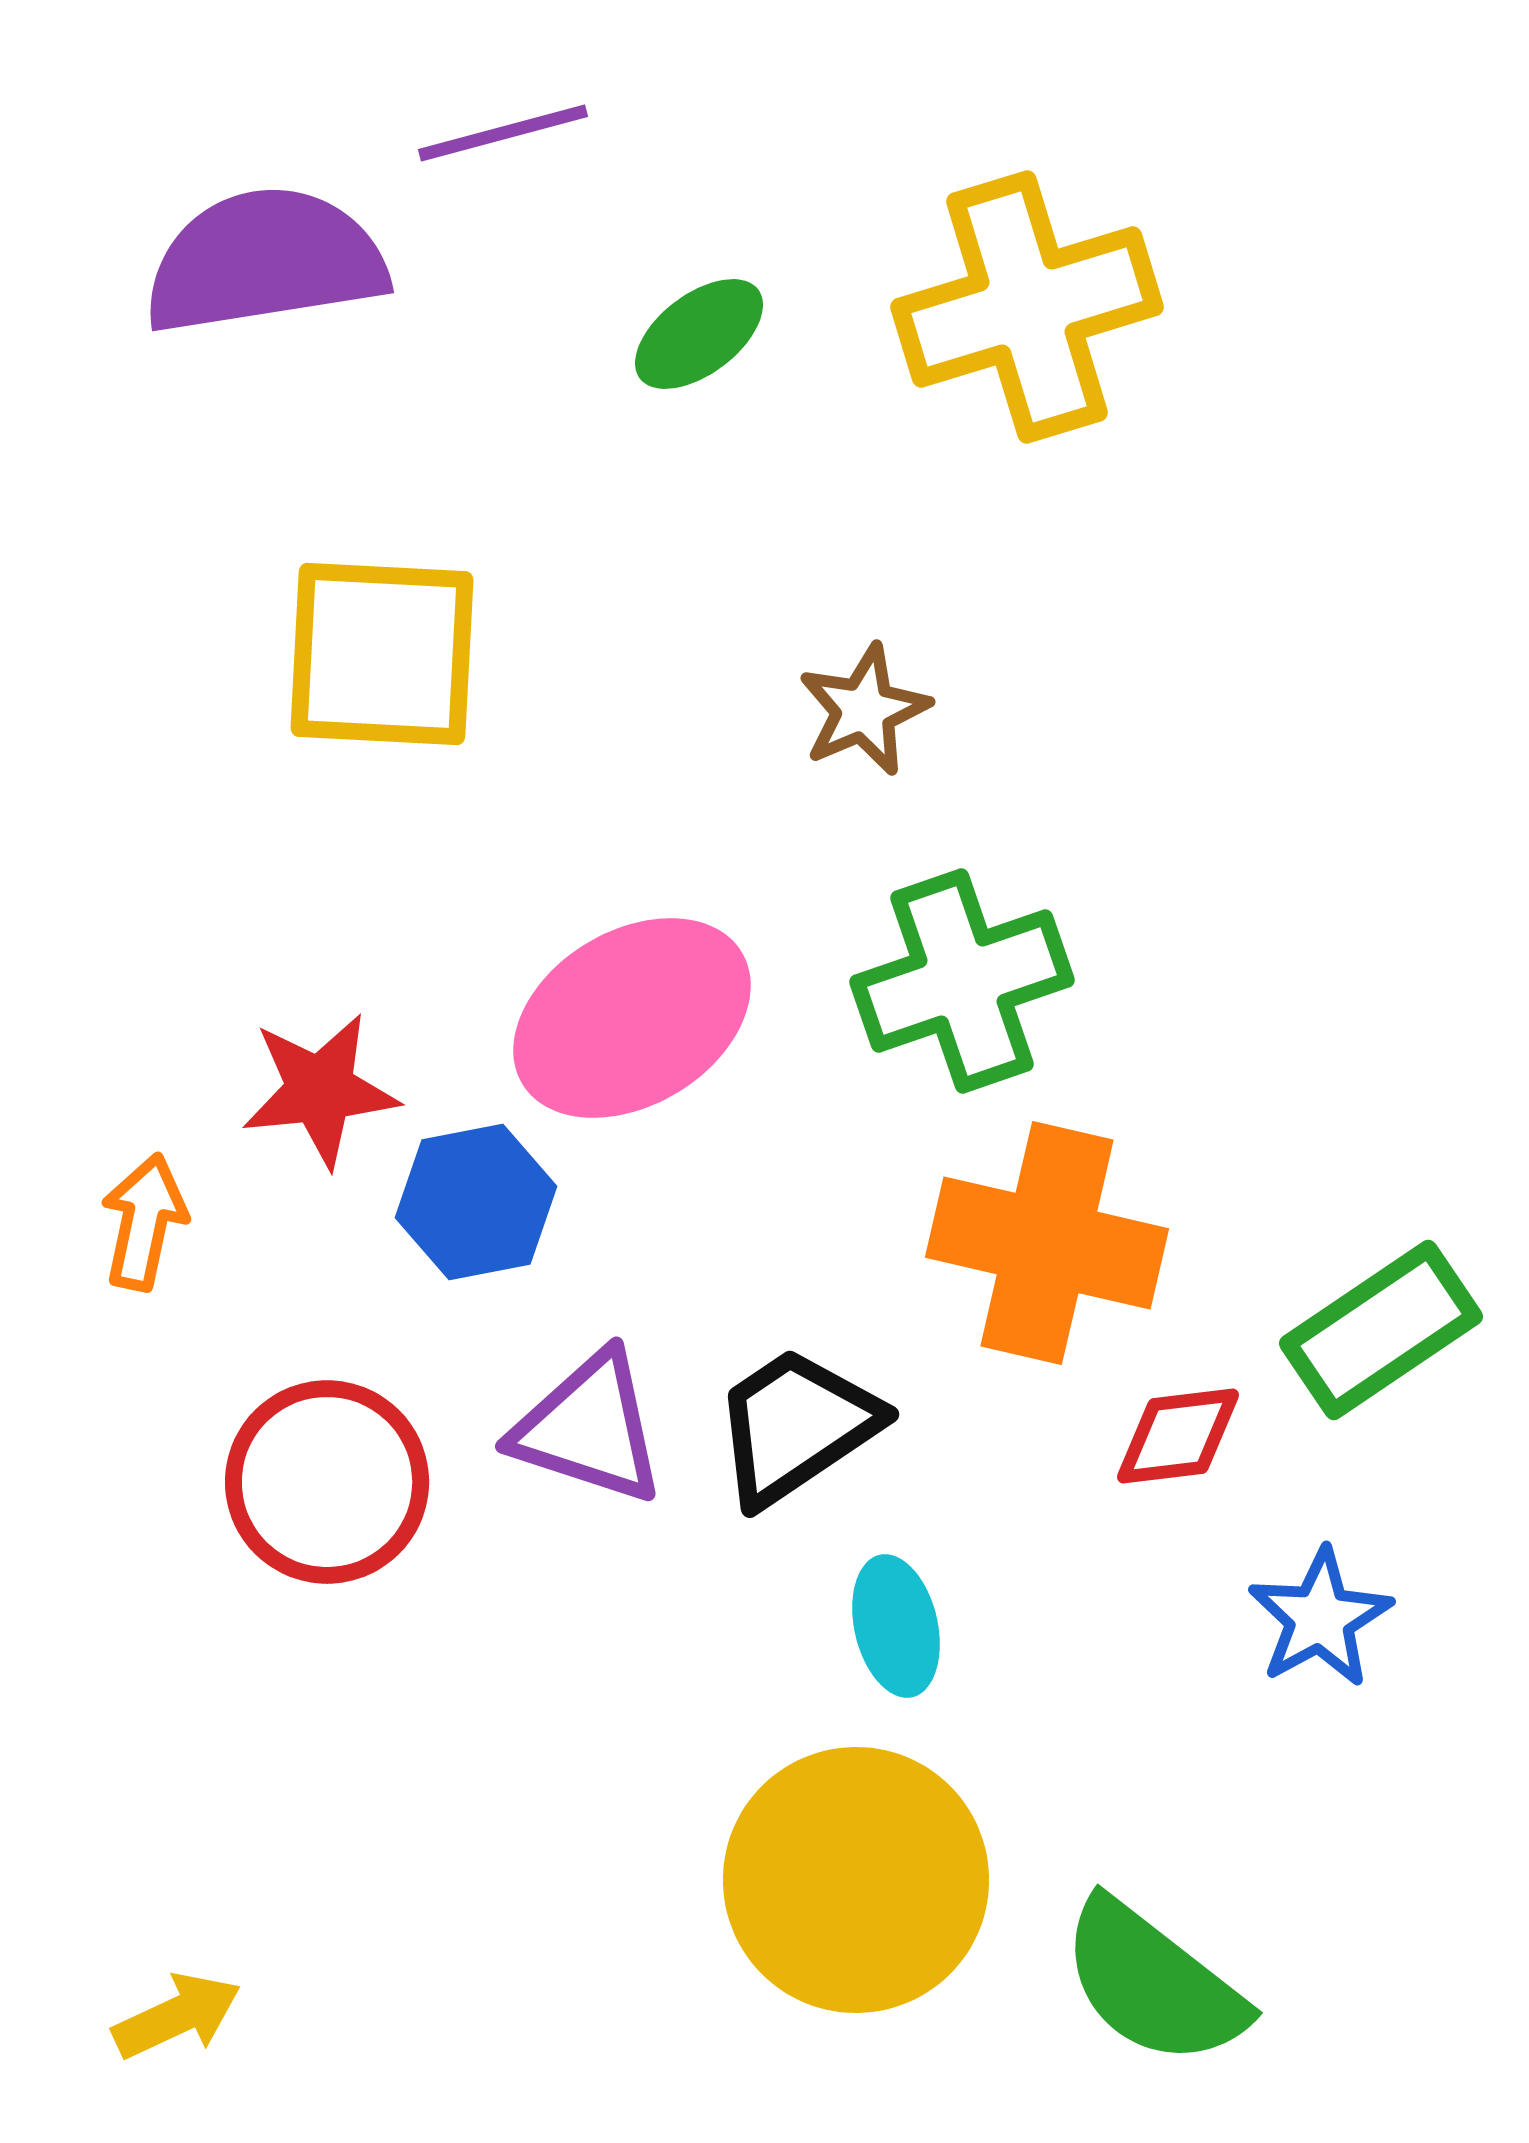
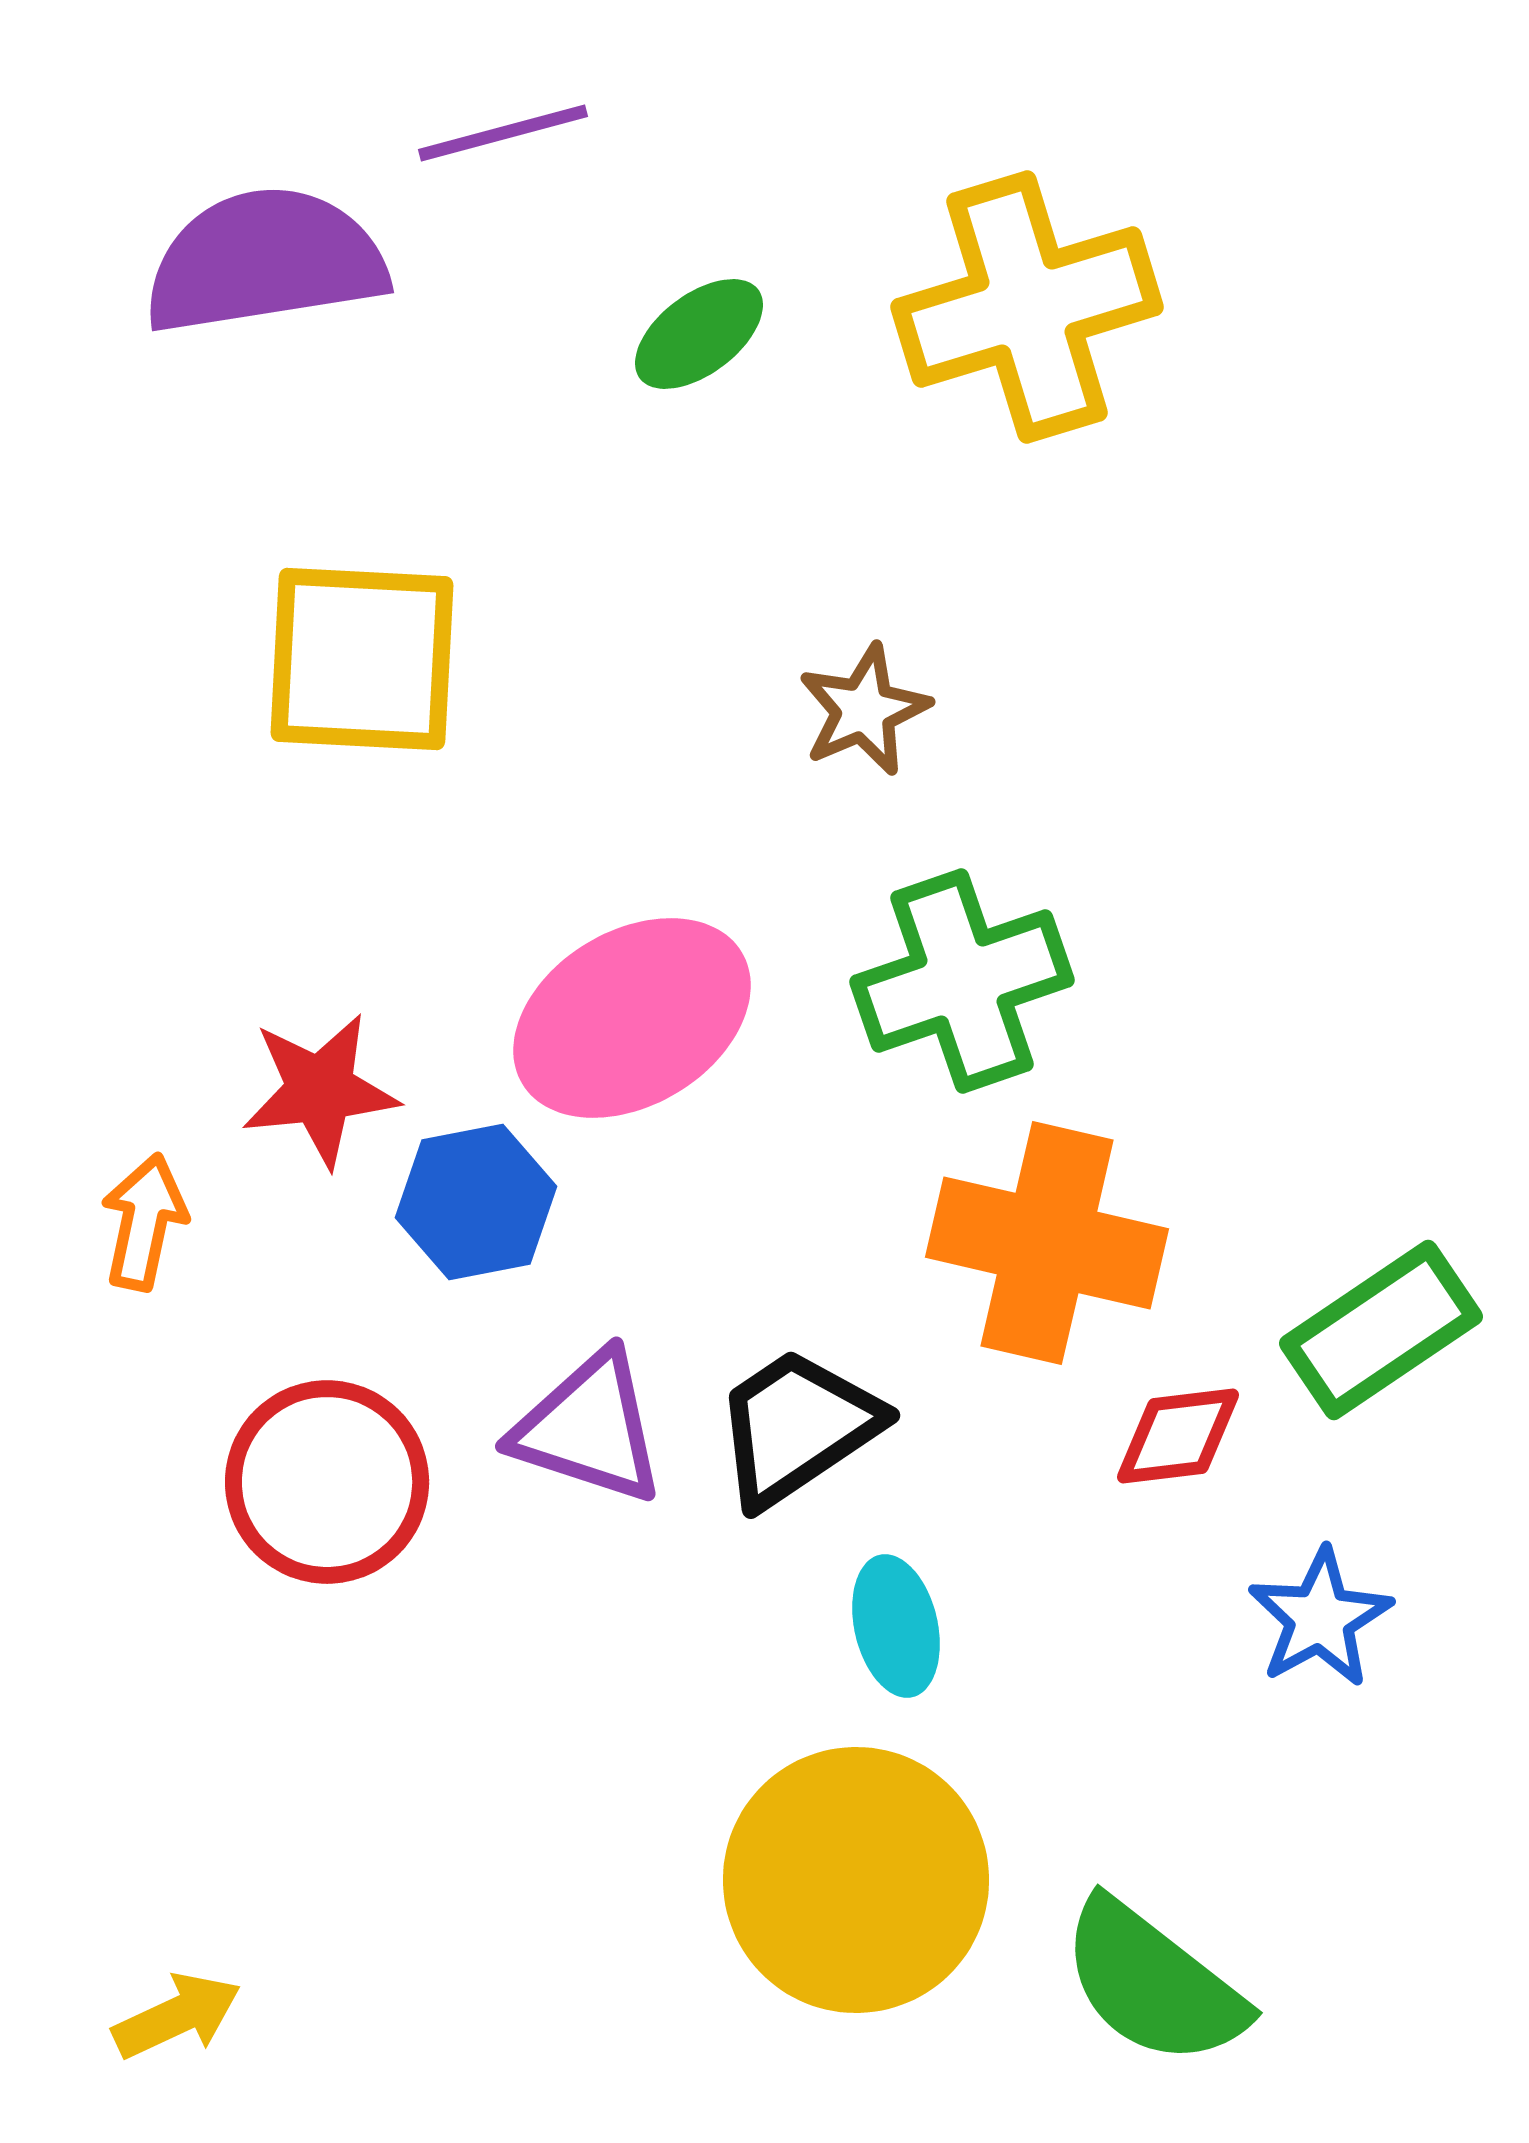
yellow square: moved 20 px left, 5 px down
black trapezoid: moved 1 px right, 1 px down
